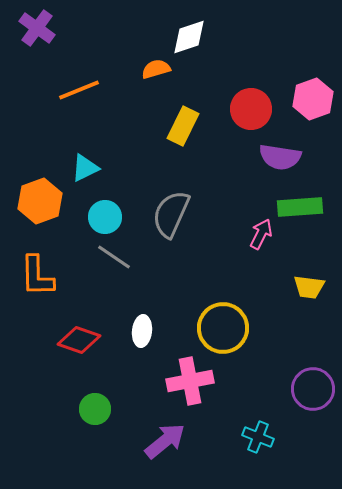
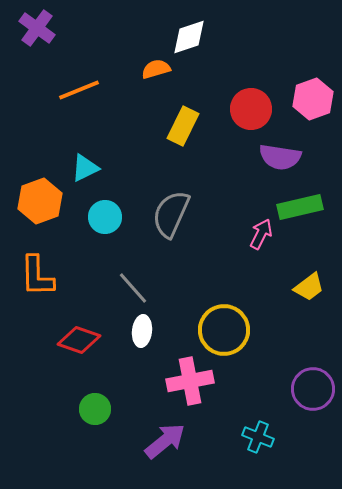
green rectangle: rotated 9 degrees counterclockwise
gray line: moved 19 px right, 31 px down; rotated 15 degrees clockwise
yellow trapezoid: rotated 44 degrees counterclockwise
yellow circle: moved 1 px right, 2 px down
